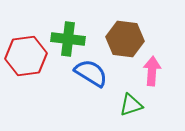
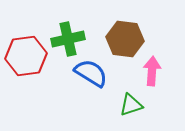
green cross: rotated 20 degrees counterclockwise
